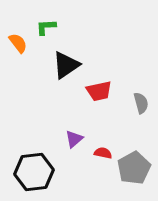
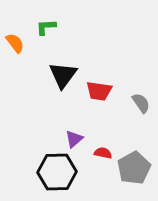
orange semicircle: moved 3 px left
black triangle: moved 3 px left, 10 px down; rotated 20 degrees counterclockwise
red trapezoid: rotated 20 degrees clockwise
gray semicircle: rotated 20 degrees counterclockwise
black hexagon: moved 23 px right; rotated 6 degrees clockwise
